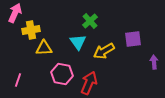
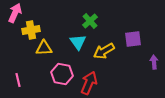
pink line: rotated 32 degrees counterclockwise
